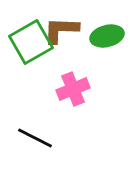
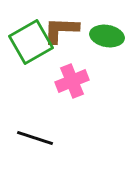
green ellipse: rotated 24 degrees clockwise
pink cross: moved 1 px left, 8 px up
black line: rotated 9 degrees counterclockwise
